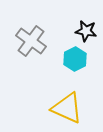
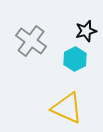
black star: rotated 25 degrees counterclockwise
